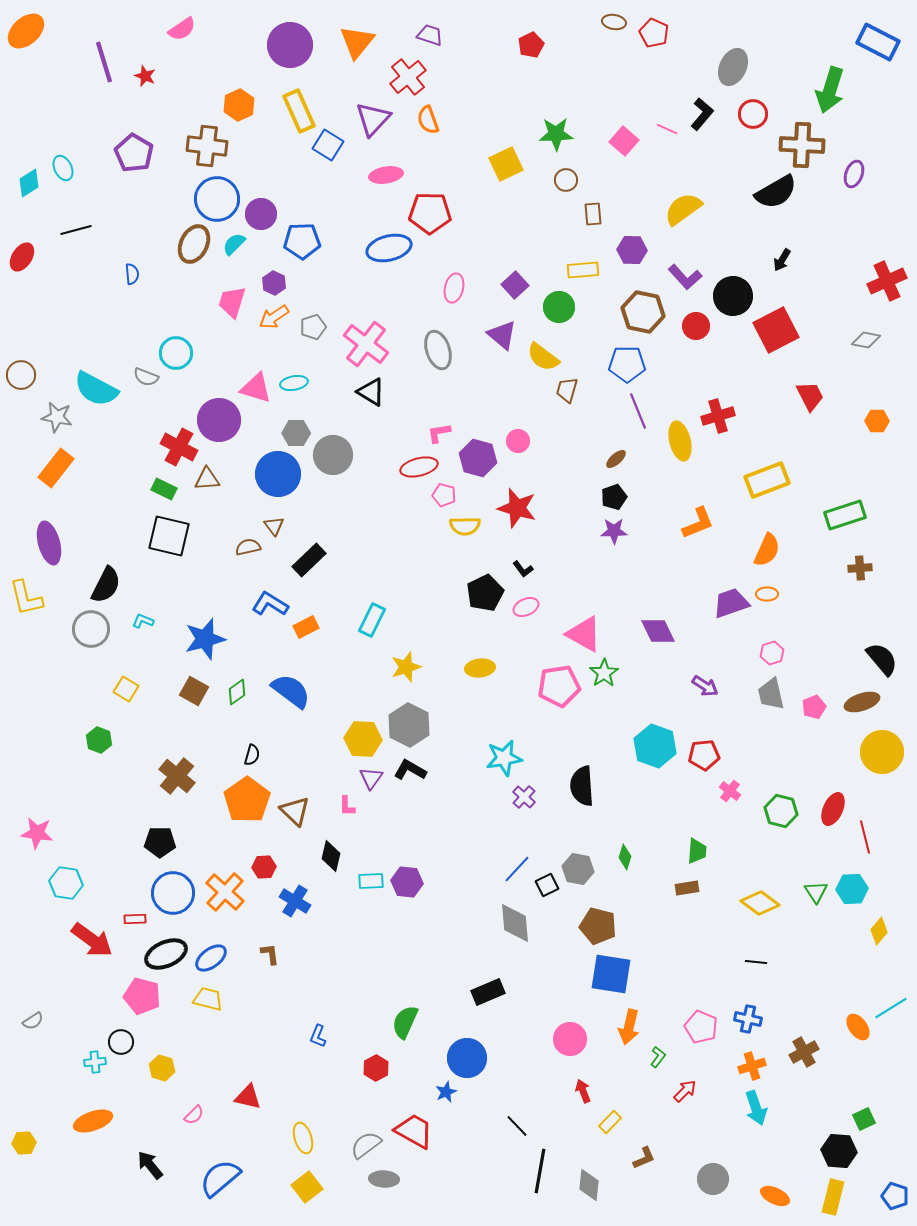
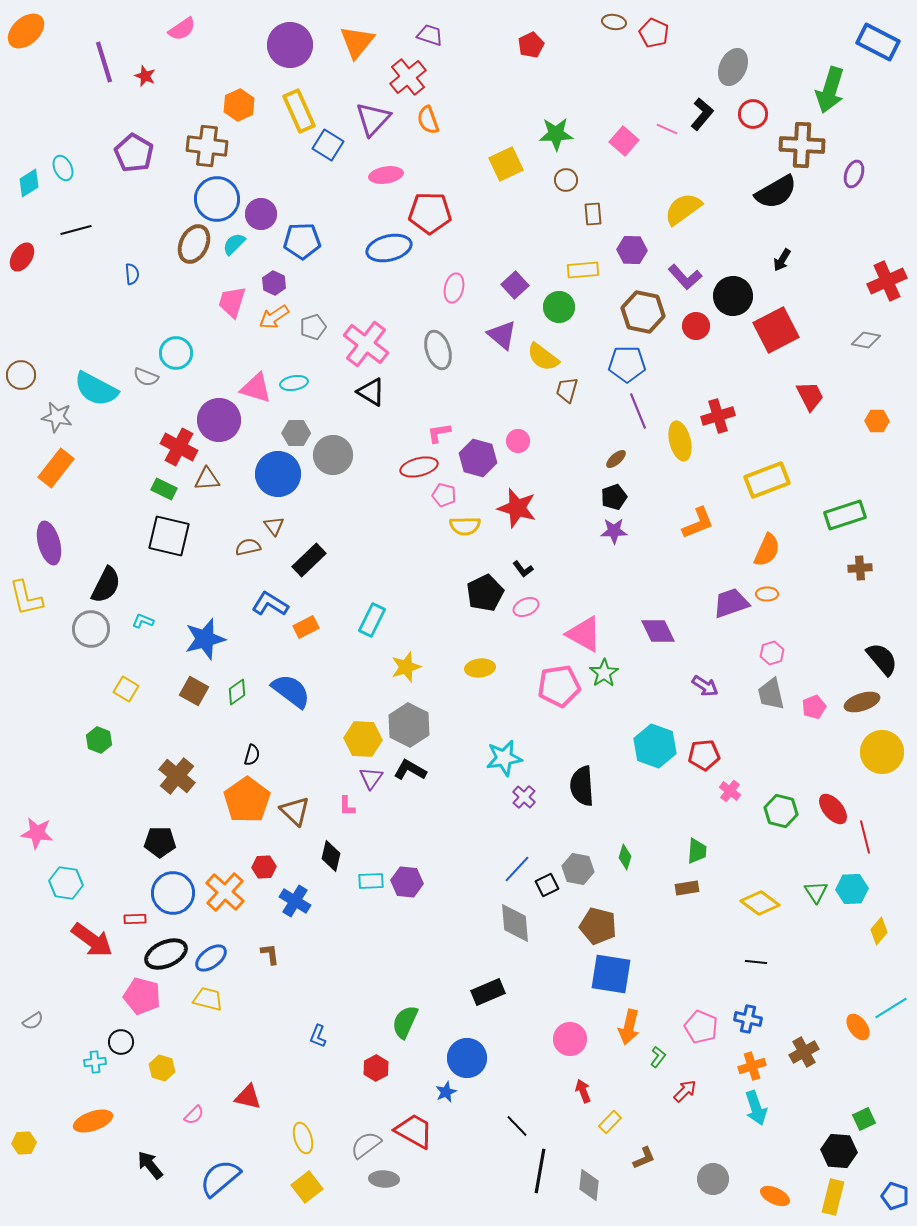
red ellipse at (833, 809): rotated 64 degrees counterclockwise
